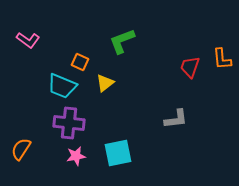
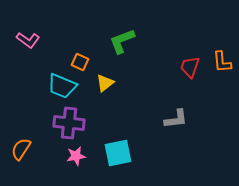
orange L-shape: moved 3 px down
